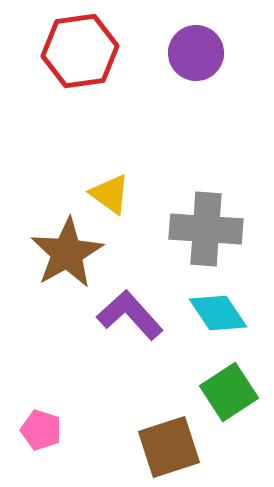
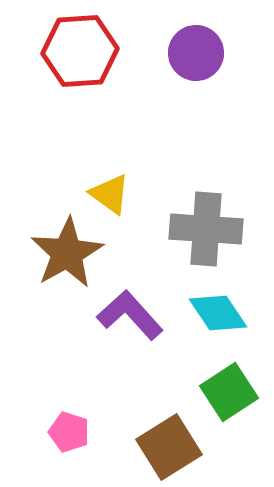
red hexagon: rotated 4 degrees clockwise
pink pentagon: moved 28 px right, 2 px down
brown square: rotated 14 degrees counterclockwise
